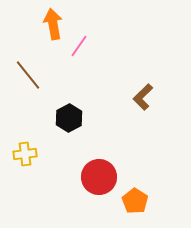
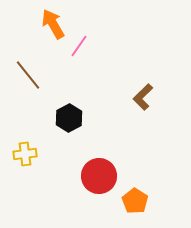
orange arrow: rotated 20 degrees counterclockwise
red circle: moved 1 px up
